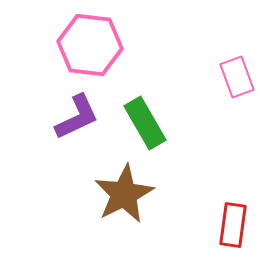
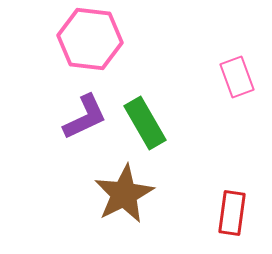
pink hexagon: moved 6 px up
purple L-shape: moved 8 px right
red rectangle: moved 1 px left, 12 px up
